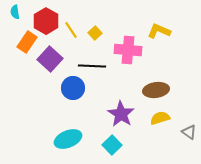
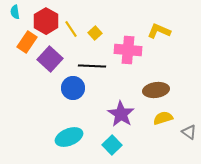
yellow line: moved 1 px up
yellow semicircle: moved 3 px right
cyan ellipse: moved 1 px right, 2 px up
